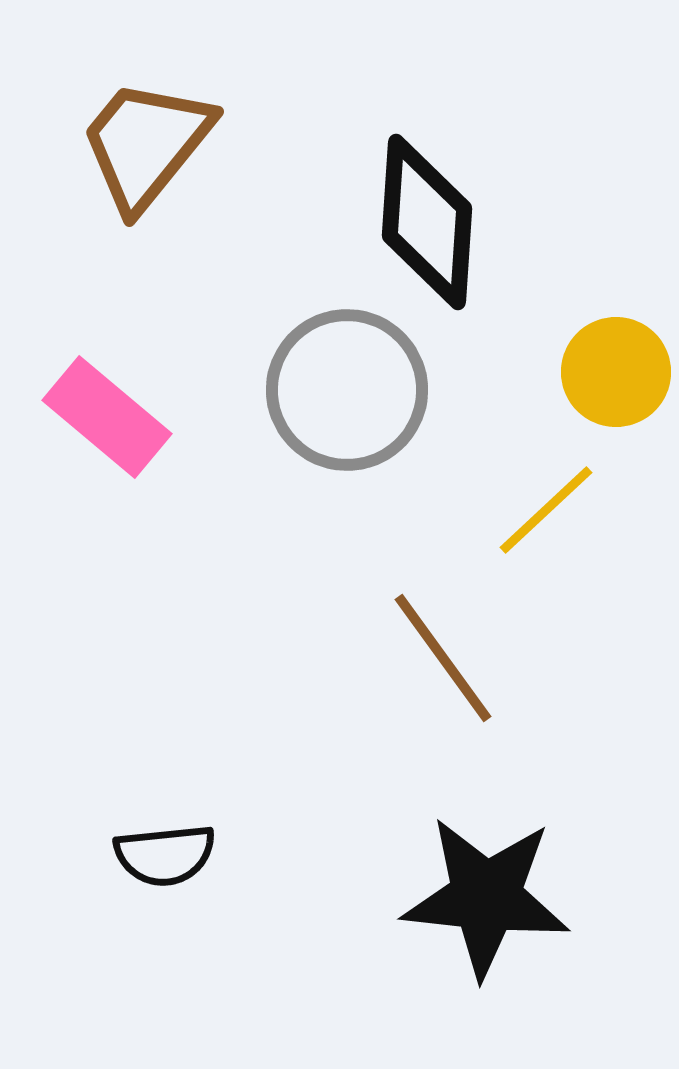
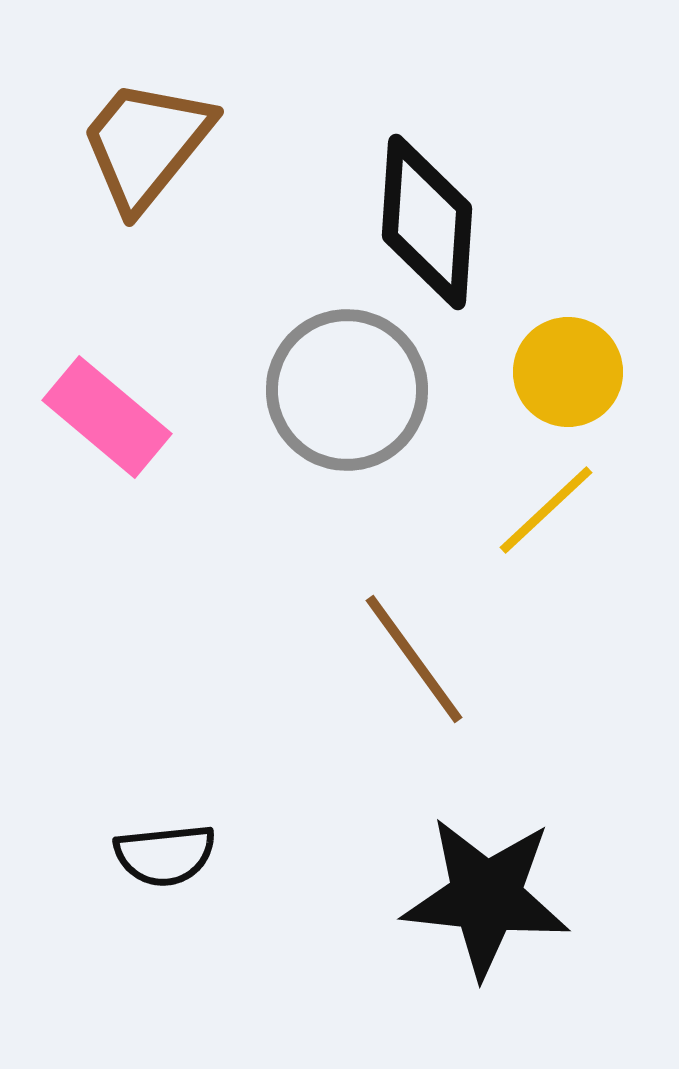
yellow circle: moved 48 px left
brown line: moved 29 px left, 1 px down
